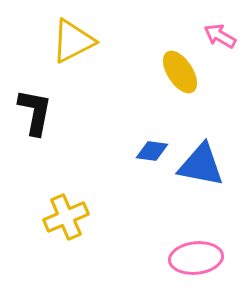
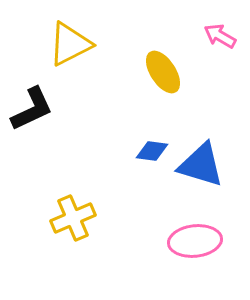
yellow triangle: moved 3 px left, 3 px down
yellow ellipse: moved 17 px left
black L-shape: moved 3 px left, 3 px up; rotated 54 degrees clockwise
blue triangle: rotated 6 degrees clockwise
yellow cross: moved 7 px right, 1 px down
pink ellipse: moved 1 px left, 17 px up
